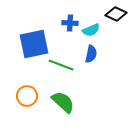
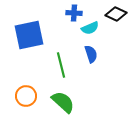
blue cross: moved 4 px right, 10 px up
cyan semicircle: moved 1 px left, 2 px up
blue square: moved 5 px left, 9 px up
blue semicircle: rotated 30 degrees counterclockwise
green line: rotated 55 degrees clockwise
orange circle: moved 1 px left
